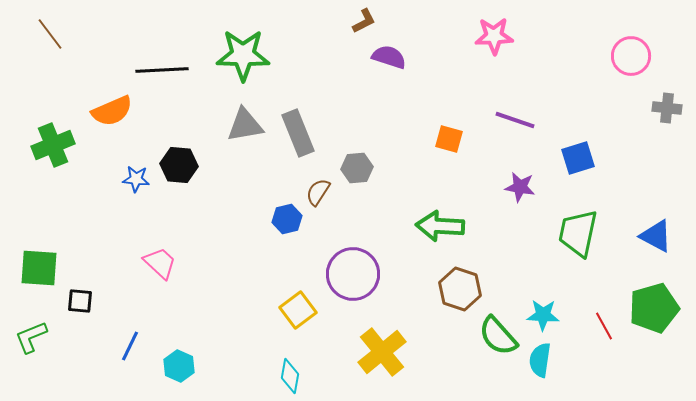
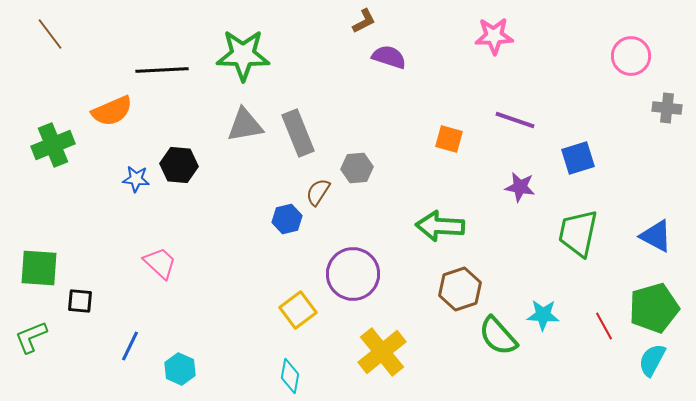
brown hexagon: rotated 24 degrees clockwise
cyan semicircle: moved 112 px right; rotated 20 degrees clockwise
cyan hexagon: moved 1 px right, 3 px down
